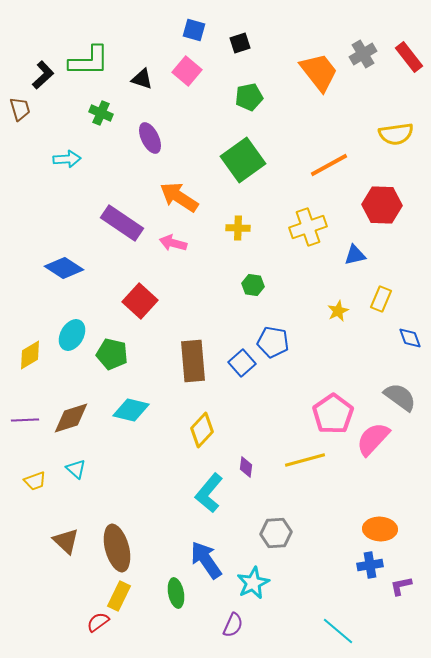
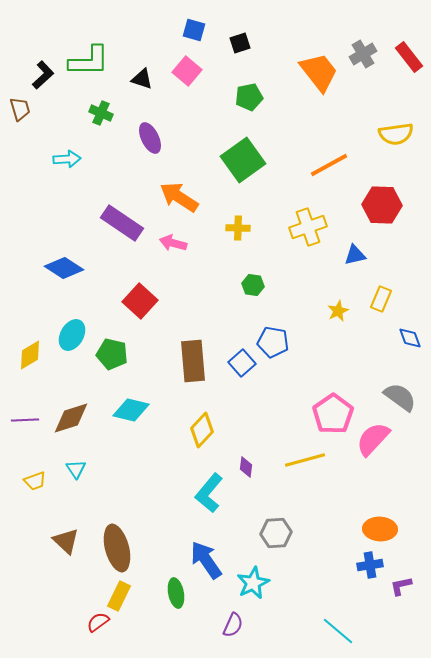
cyan triangle at (76, 469): rotated 15 degrees clockwise
